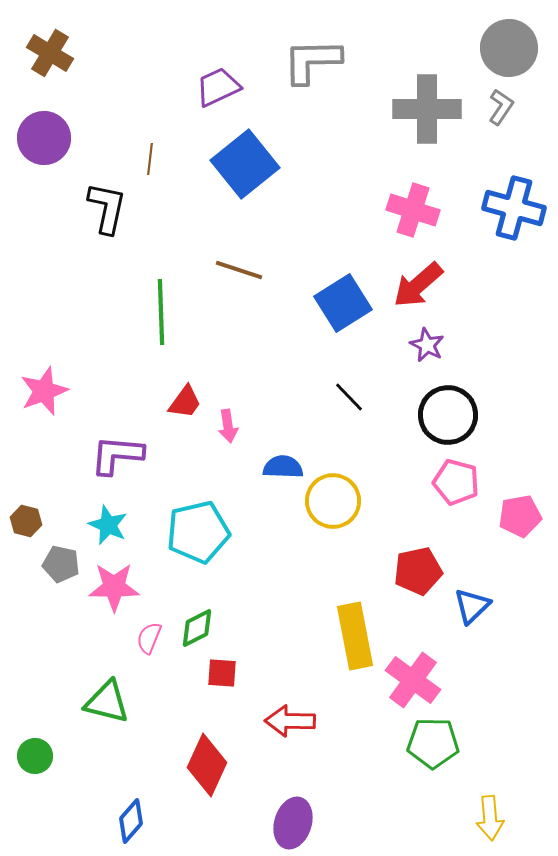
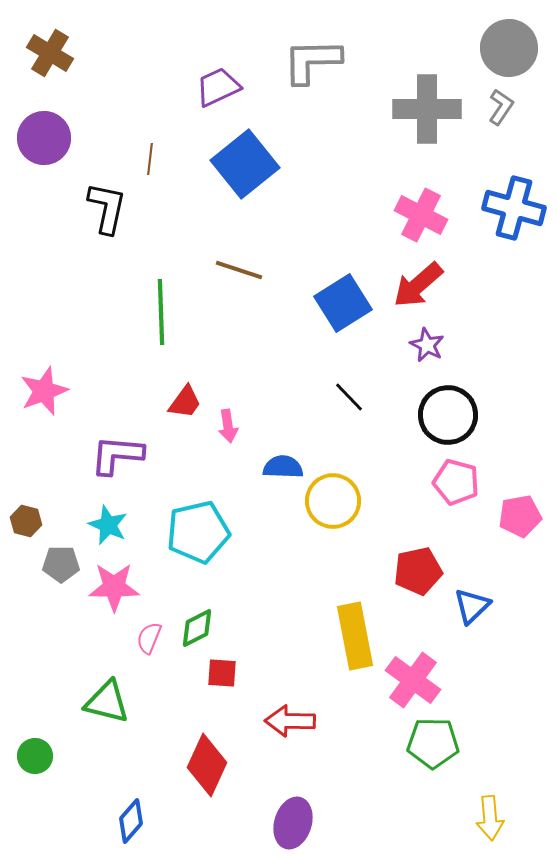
pink cross at (413, 210): moved 8 px right, 5 px down; rotated 9 degrees clockwise
gray pentagon at (61, 564): rotated 12 degrees counterclockwise
